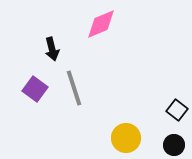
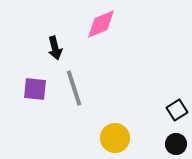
black arrow: moved 3 px right, 1 px up
purple square: rotated 30 degrees counterclockwise
black square: rotated 20 degrees clockwise
yellow circle: moved 11 px left
black circle: moved 2 px right, 1 px up
